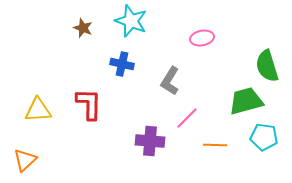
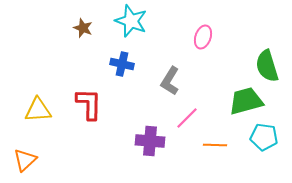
pink ellipse: moved 1 px right, 1 px up; rotated 60 degrees counterclockwise
